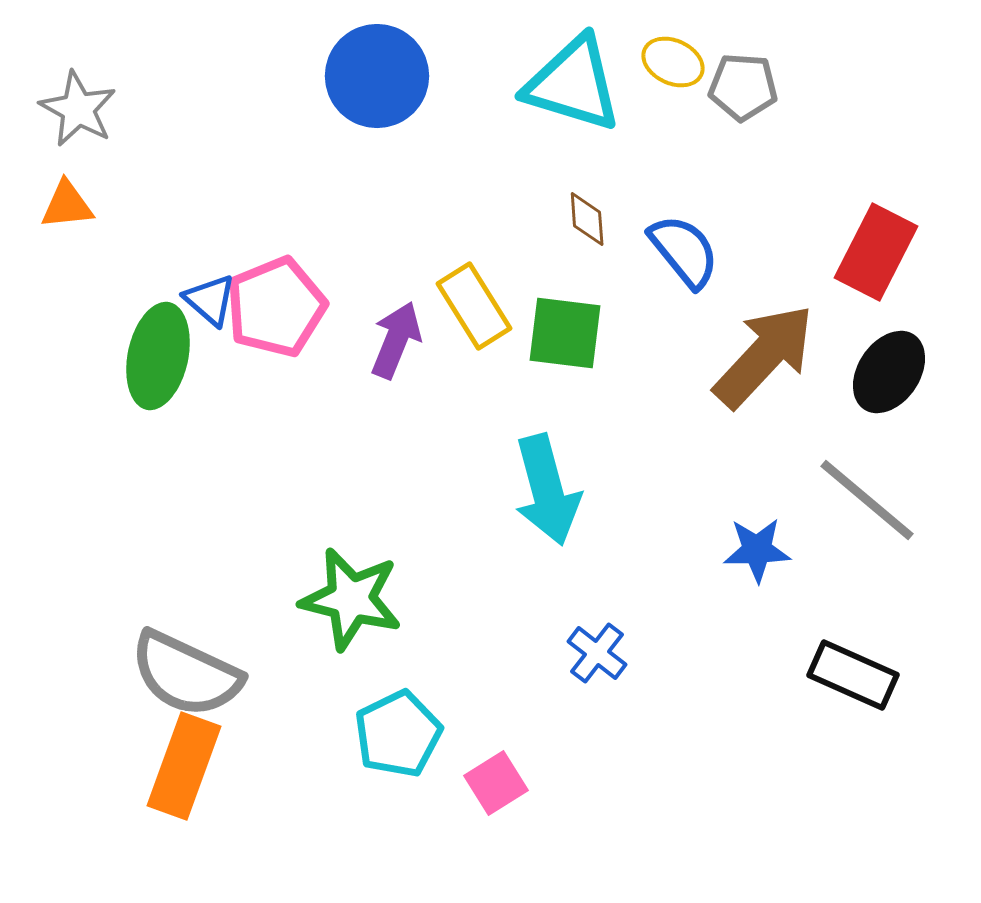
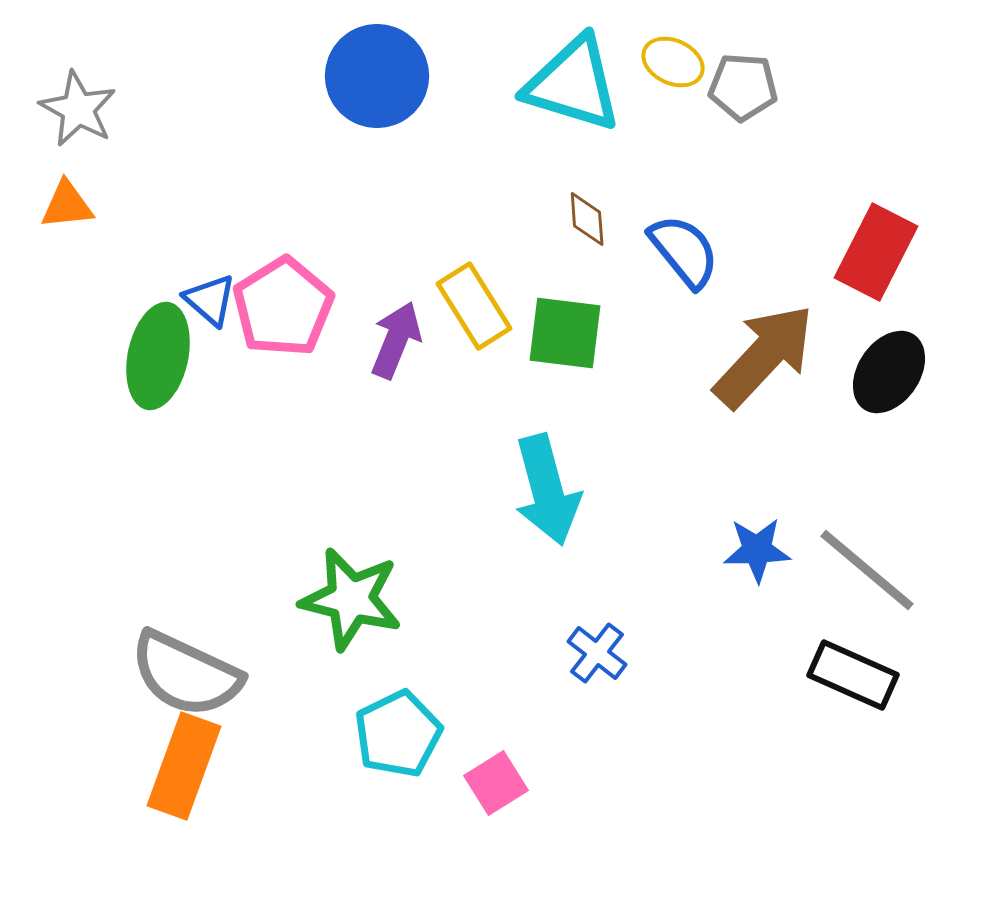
pink pentagon: moved 7 px right; rotated 10 degrees counterclockwise
gray line: moved 70 px down
